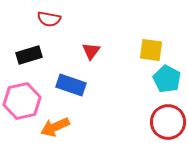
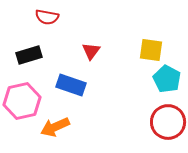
red semicircle: moved 2 px left, 2 px up
